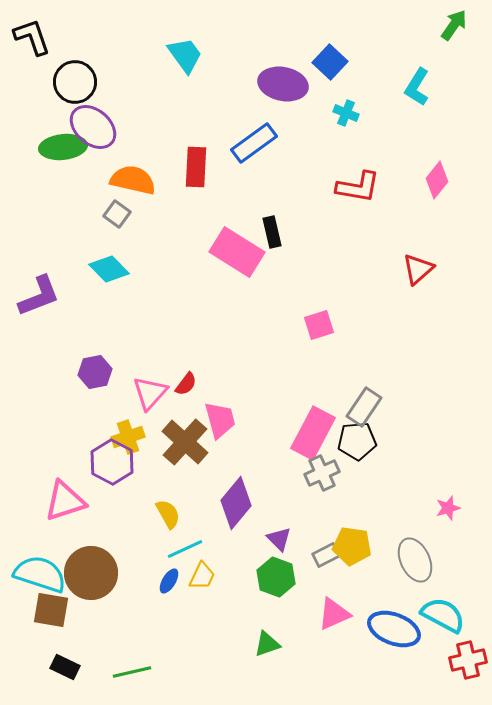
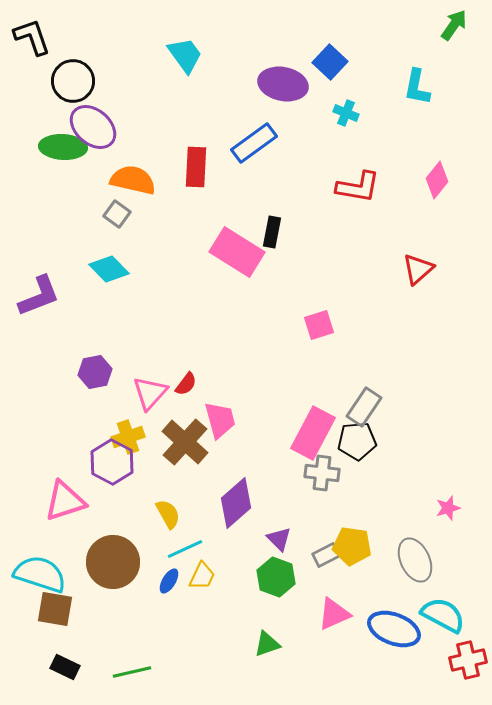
black circle at (75, 82): moved 2 px left, 1 px up
cyan L-shape at (417, 87): rotated 21 degrees counterclockwise
green ellipse at (63, 147): rotated 9 degrees clockwise
black rectangle at (272, 232): rotated 24 degrees clockwise
gray cross at (322, 473): rotated 32 degrees clockwise
purple diamond at (236, 503): rotated 9 degrees clockwise
brown circle at (91, 573): moved 22 px right, 11 px up
brown square at (51, 610): moved 4 px right, 1 px up
